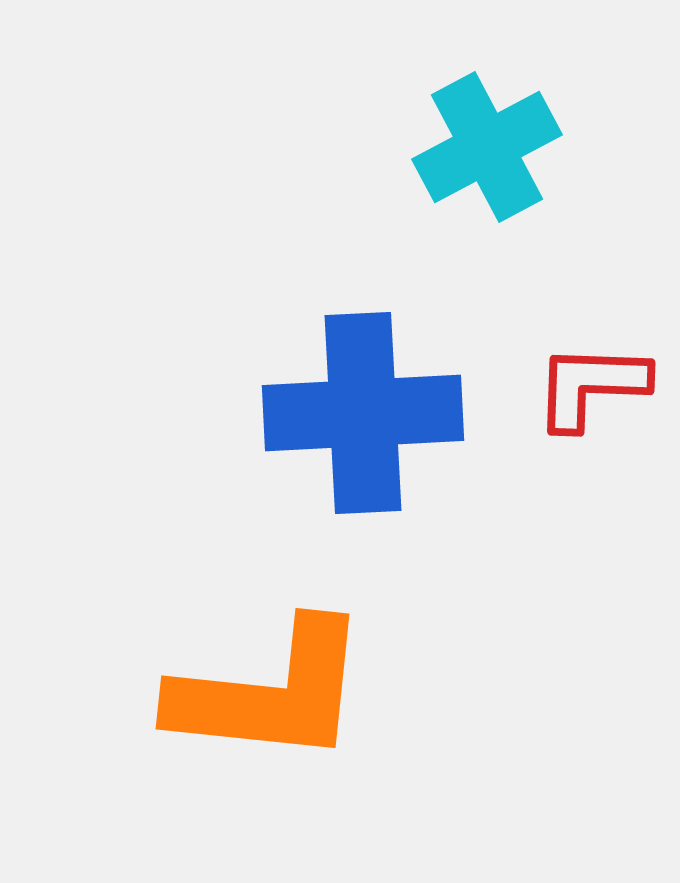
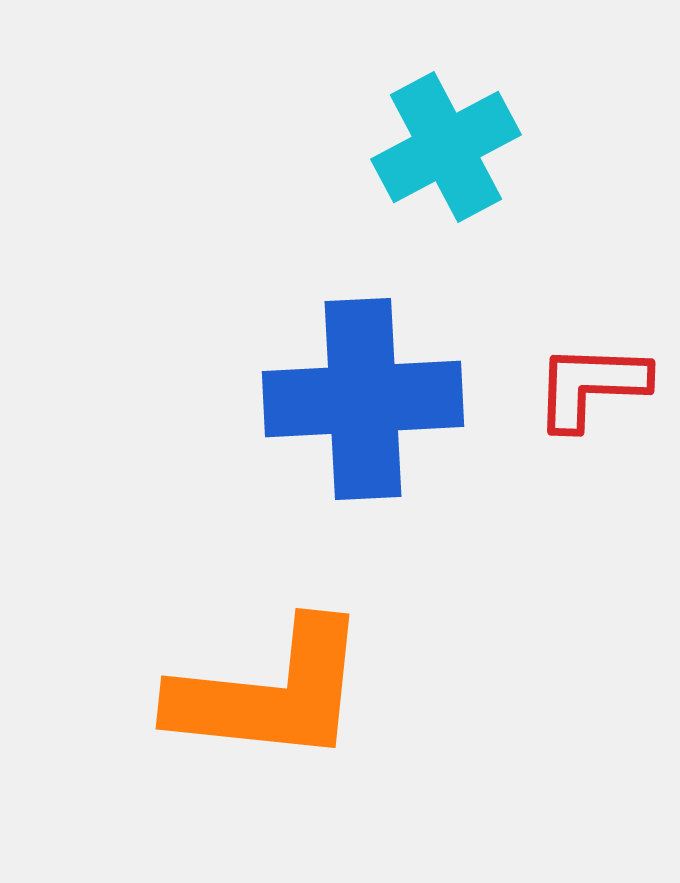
cyan cross: moved 41 px left
blue cross: moved 14 px up
